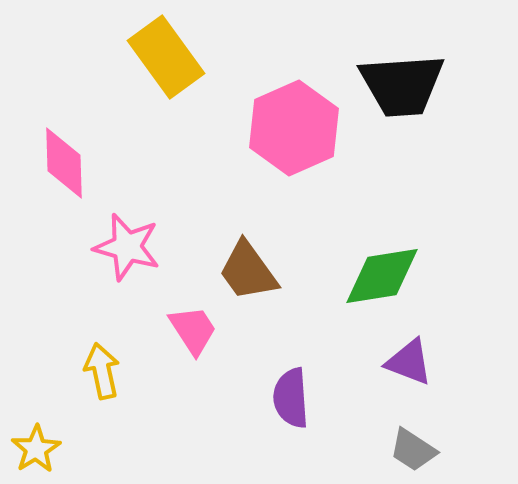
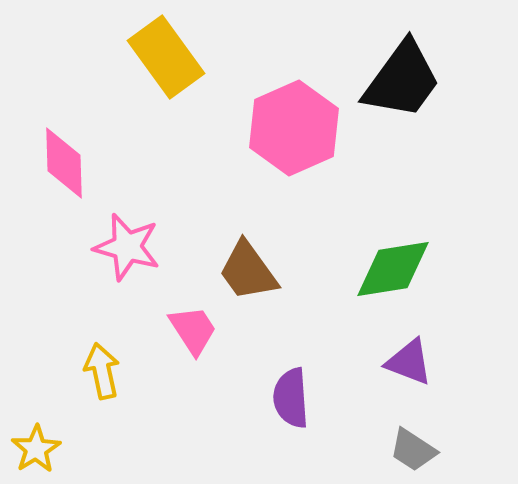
black trapezoid: moved 5 px up; rotated 50 degrees counterclockwise
green diamond: moved 11 px right, 7 px up
